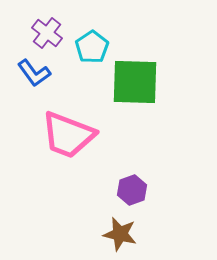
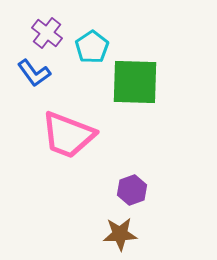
brown star: rotated 16 degrees counterclockwise
